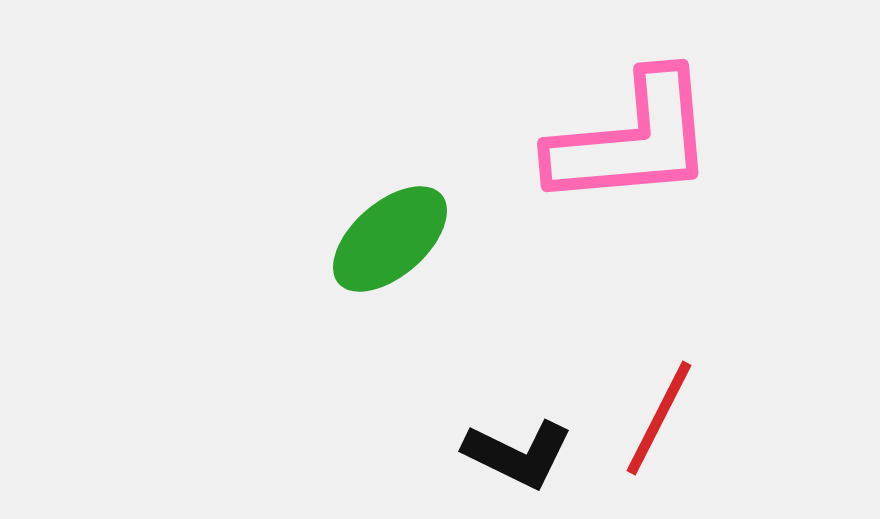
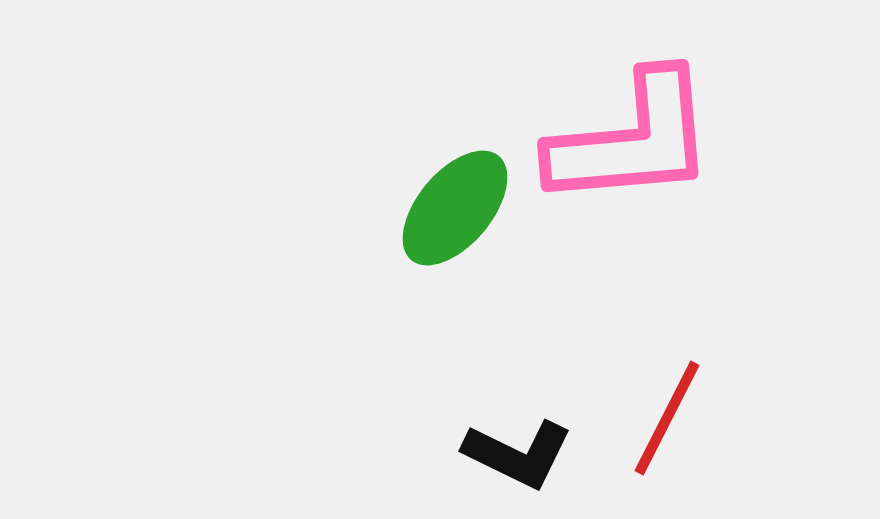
green ellipse: moved 65 px right, 31 px up; rotated 9 degrees counterclockwise
red line: moved 8 px right
